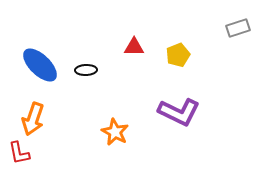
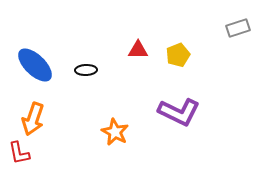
red triangle: moved 4 px right, 3 px down
blue ellipse: moved 5 px left
